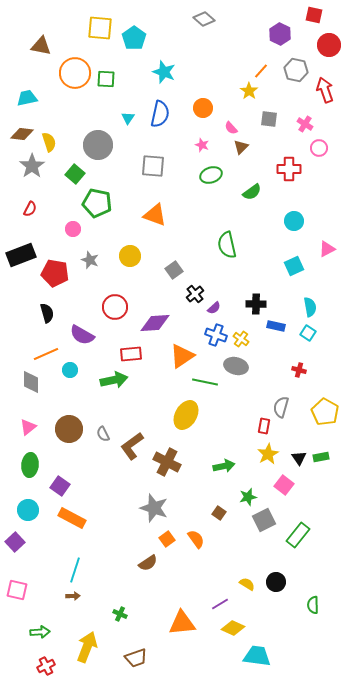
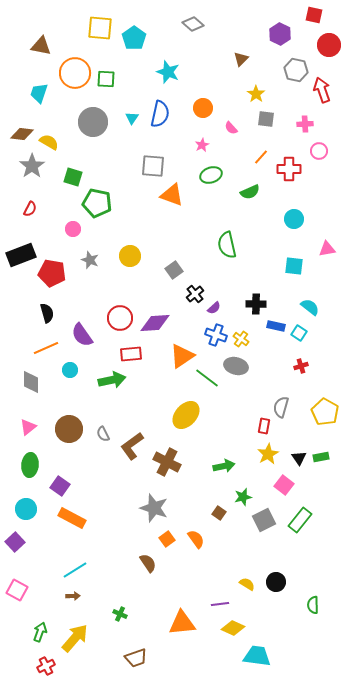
gray diamond at (204, 19): moved 11 px left, 5 px down
orange line at (261, 71): moved 86 px down
cyan star at (164, 72): moved 4 px right
red arrow at (325, 90): moved 3 px left
yellow star at (249, 91): moved 7 px right, 3 px down
cyan trapezoid at (27, 98): moved 12 px right, 5 px up; rotated 60 degrees counterclockwise
cyan triangle at (128, 118): moved 4 px right
gray square at (269, 119): moved 3 px left
pink cross at (305, 124): rotated 35 degrees counterclockwise
yellow semicircle at (49, 142): rotated 42 degrees counterclockwise
gray circle at (98, 145): moved 5 px left, 23 px up
pink star at (202, 145): rotated 24 degrees clockwise
brown triangle at (241, 147): moved 88 px up
pink circle at (319, 148): moved 3 px down
green square at (75, 174): moved 2 px left, 3 px down; rotated 24 degrees counterclockwise
green semicircle at (252, 192): moved 2 px left; rotated 12 degrees clockwise
orange triangle at (155, 215): moved 17 px right, 20 px up
cyan circle at (294, 221): moved 2 px up
pink triangle at (327, 249): rotated 18 degrees clockwise
cyan square at (294, 266): rotated 30 degrees clockwise
red pentagon at (55, 273): moved 3 px left
red circle at (115, 307): moved 5 px right, 11 px down
cyan semicircle at (310, 307): rotated 42 degrees counterclockwise
cyan square at (308, 333): moved 9 px left
purple semicircle at (82, 335): rotated 25 degrees clockwise
orange line at (46, 354): moved 6 px up
red cross at (299, 370): moved 2 px right, 4 px up; rotated 32 degrees counterclockwise
green arrow at (114, 380): moved 2 px left
green line at (205, 382): moved 2 px right, 4 px up; rotated 25 degrees clockwise
yellow ellipse at (186, 415): rotated 12 degrees clockwise
green star at (248, 497): moved 5 px left
cyan circle at (28, 510): moved 2 px left, 1 px up
green rectangle at (298, 535): moved 2 px right, 15 px up
brown semicircle at (148, 563): rotated 90 degrees counterclockwise
cyan line at (75, 570): rotated 40 degrees clockwise
pink square at (17, 590): rotated 15 degrees clockwise
purple line at (220, 604): rotated 24 degrees clockwise
green arrow at (40, 632): rotated 66 degrees counterclockwise
yellow arrow at (87, 647): moved 12 px left, 9 px up; rotated 20 degrees clockwise
